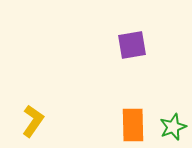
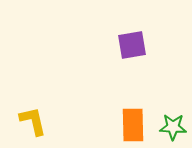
yellow L-shape: rotated 48 degrees counterclockwise
green star: rotated 24 degrees clockwise
